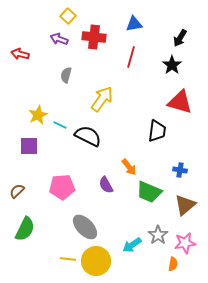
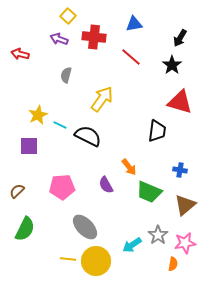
red line: rotated 65 degrees counterclockwise
